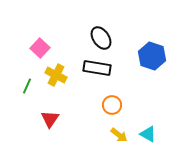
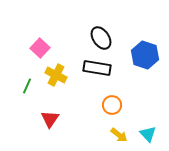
blue hexagon: moved 7 px left, 1 px up
cyan triangle: rotated 18 degrees clockwise
